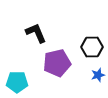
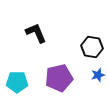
black hexagon: rotated 10 degrees clockwise
purple pentagon: moved 2 px right, 15 px down
